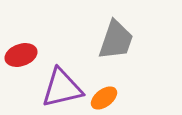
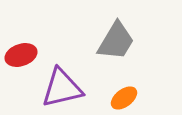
gray trapezoid: moved 1 px down; rotated 12 degrees clockwise
orange ellipse: moved 20 px right
